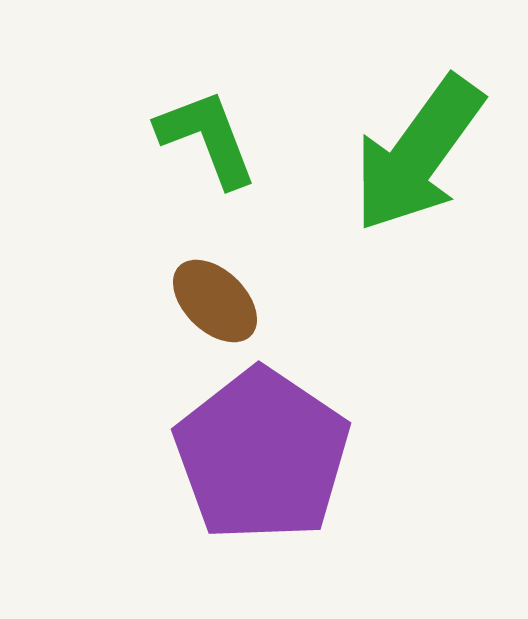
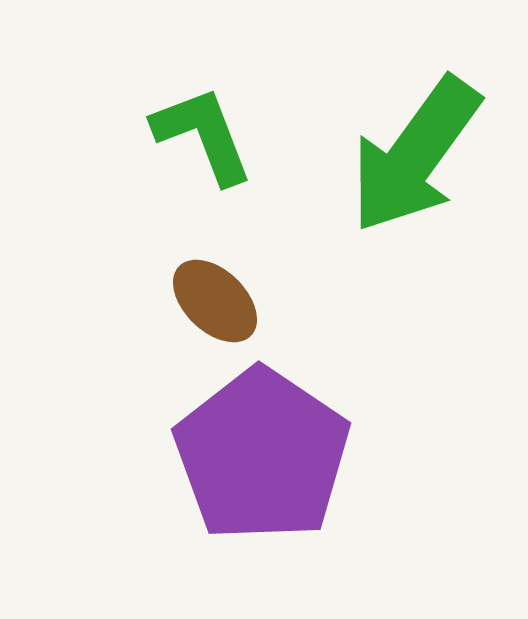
green L-shape: moved 4 px left, 3 px up
green arrow: moved 3 px left, 1 px down
